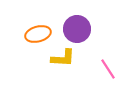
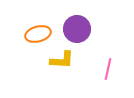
yellow L-shape: moved 1 px left, 2 px down
pink line: rotated 45 degrees clockwise
